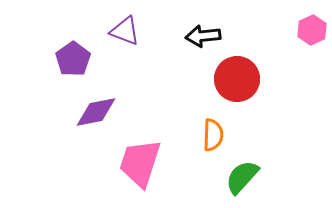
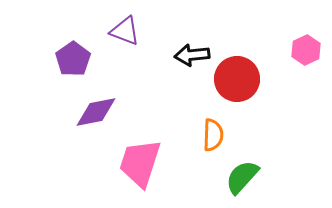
pink hexagon: moved 6 px left, 20 px down
black arrow: moved 11 px left, 19 px down
